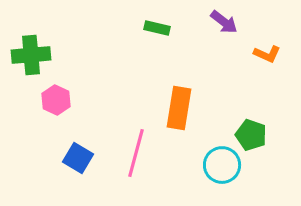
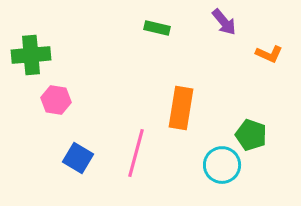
purple arrow: rotated 12 degrees clockwise
orange L-shape: moved 2 px right
pink hexagon: rotated 16 degrees counterclockwise
orange rectangle: moved 2 px right
